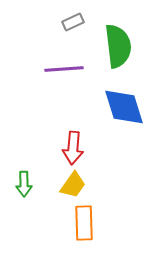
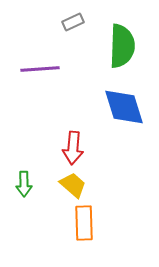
green semicircle: moved 4 px right; rotated 9 degrees clockwise
purple line: moved 24 px left
yellow trapezoid: rotated 84 degrees counterclockwise
